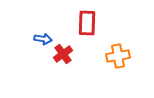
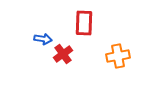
red rectangle: moved 3 px left
